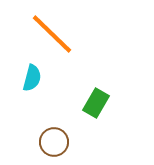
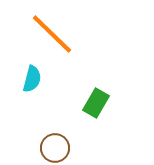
cyan semicircle: moved 1 px down
brown circle: moved 1 px right, 6 px down
